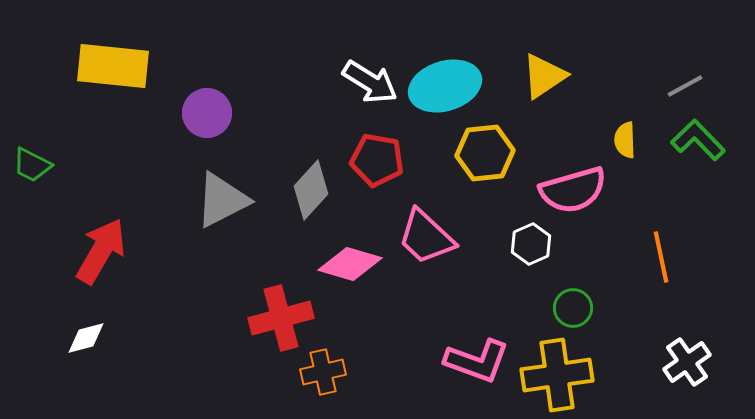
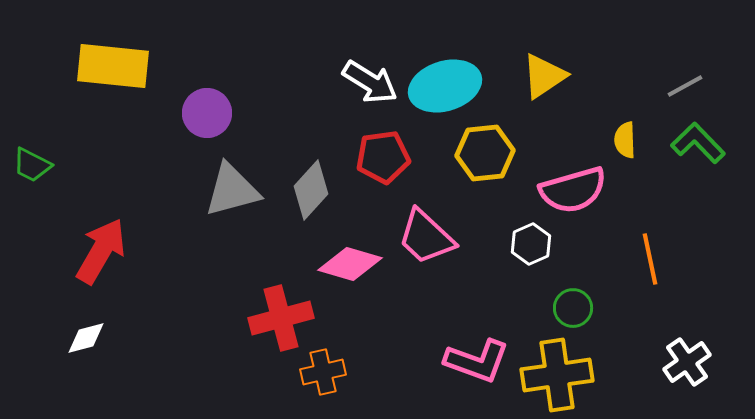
green L-shape: moved 3 px down
red pentagon: moved 6 px right, 3 px up; rotated 18 degrees counterclockwise
gray triangle: moved 10 px right, 10 px up; rotated 12 degrees clockwise
orange line: moved 11 px left, 2 px down
